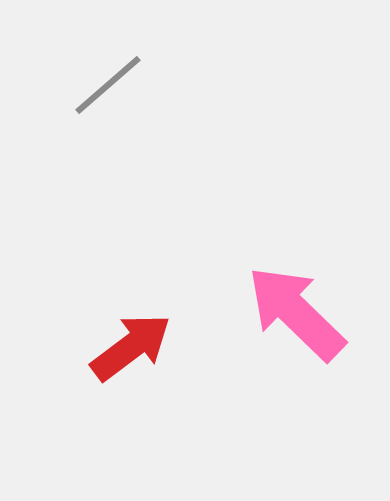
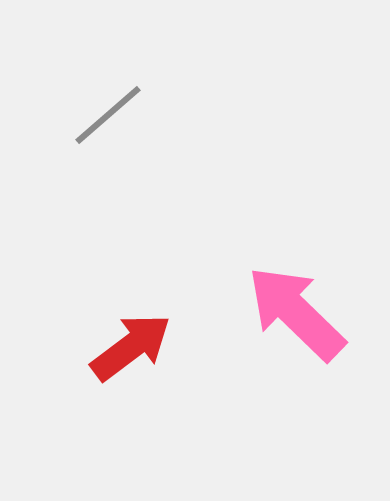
gray line: moved 30 px down
